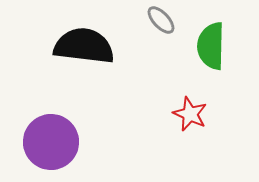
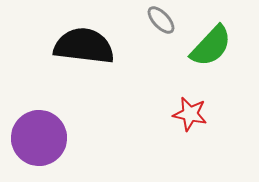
green semicircle: rotated 138 degrees counterclockwise
red star: rotated 12 degrees counterclockwise
purple circle: moved 12 px left, 4 px up
